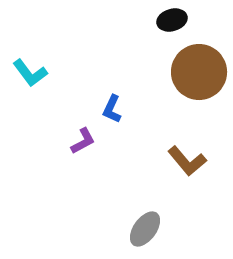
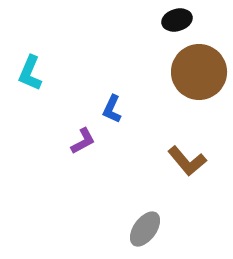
black ellipse: moved 5 px right
cyan L-shape: rotated 60 degrees clockwise
